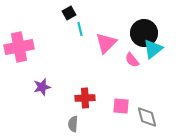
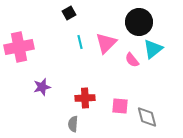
cyan line: moved 13 px down
black circle: moved 5 px left, 11 px up
pink square: moved 1 px left
